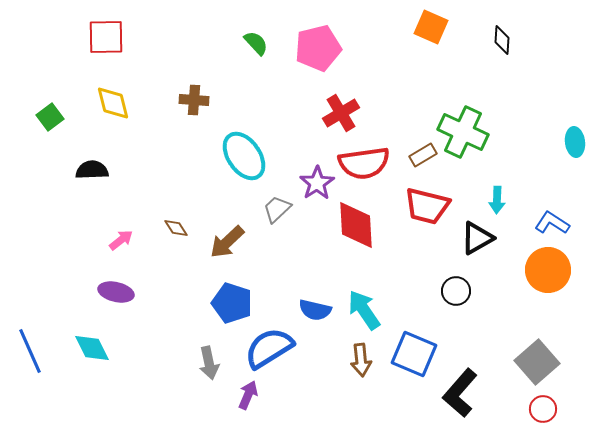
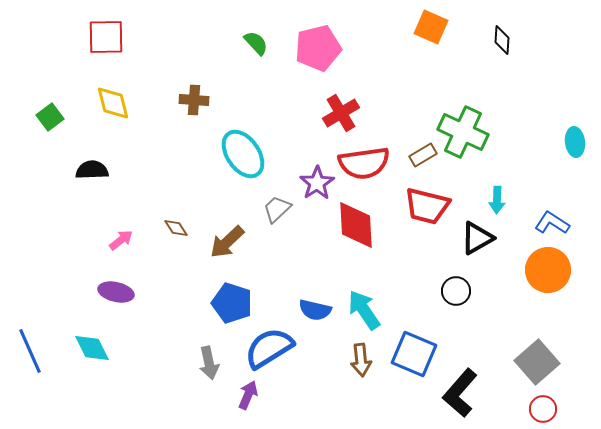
cyan ellipse at (244, 156): moved 1 px left, 2 px up
